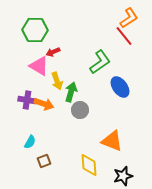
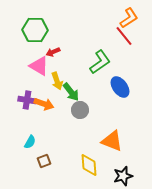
green arrow: rotated 126 degrees clockwise
